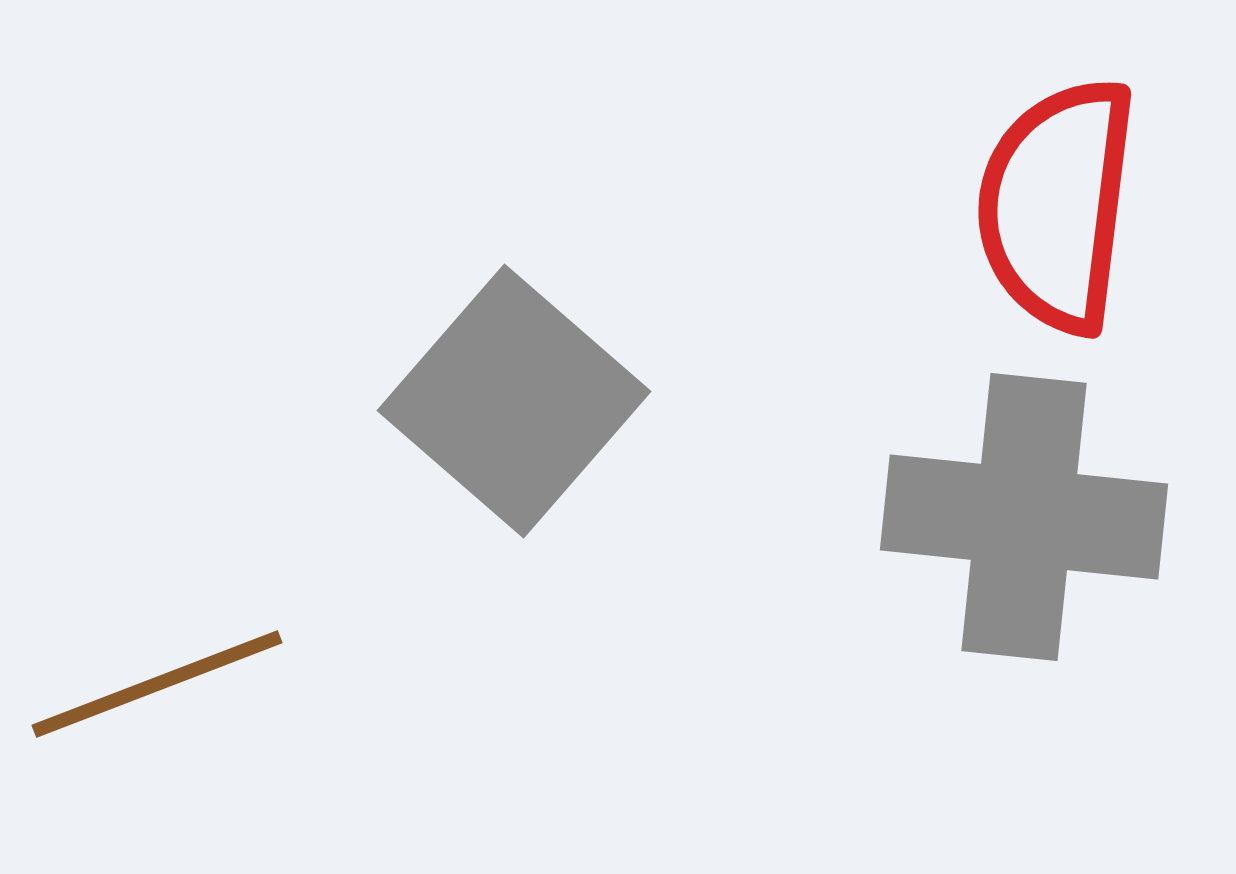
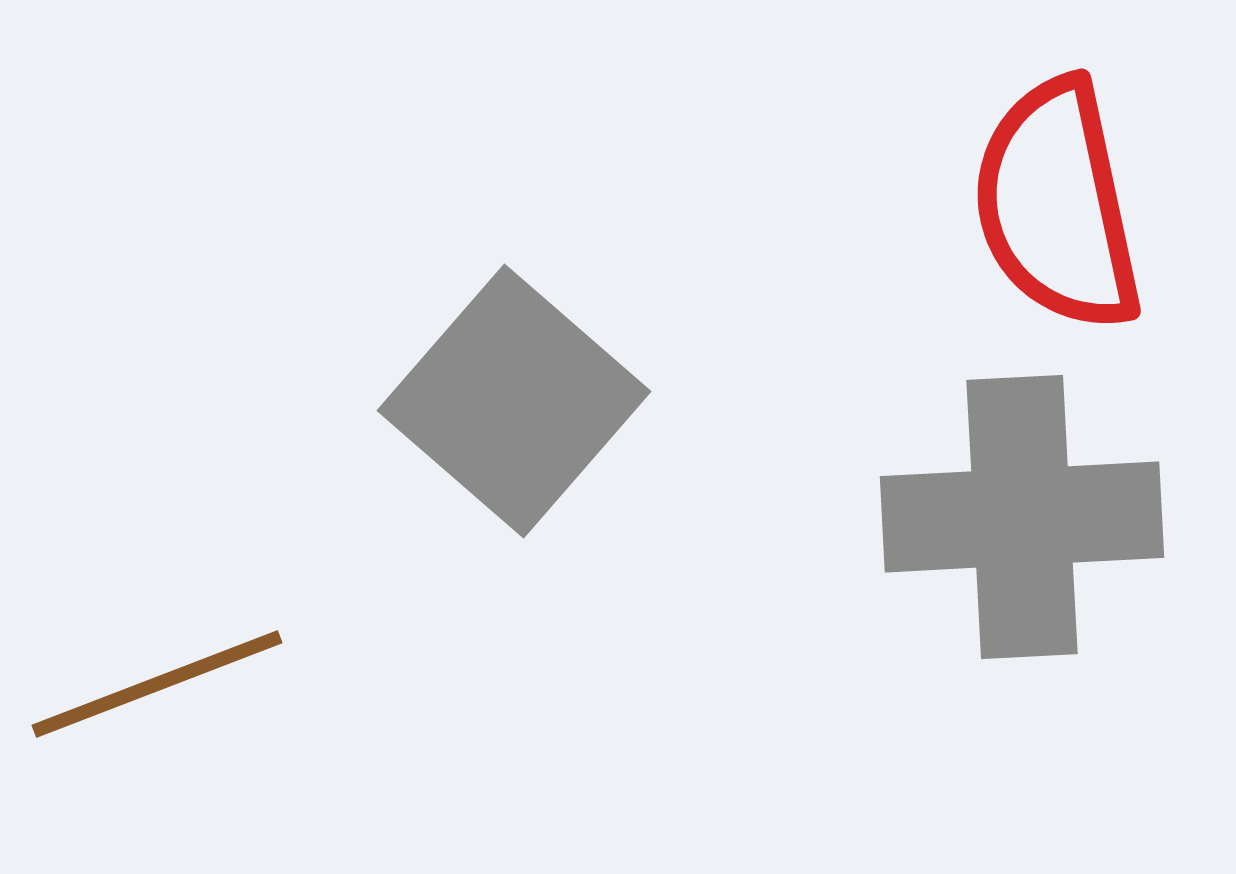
red semicircle: rotated 19 degrees counterclockwise
gray cross: moved 2 px left; rotated 9 degrees counterclockwise
